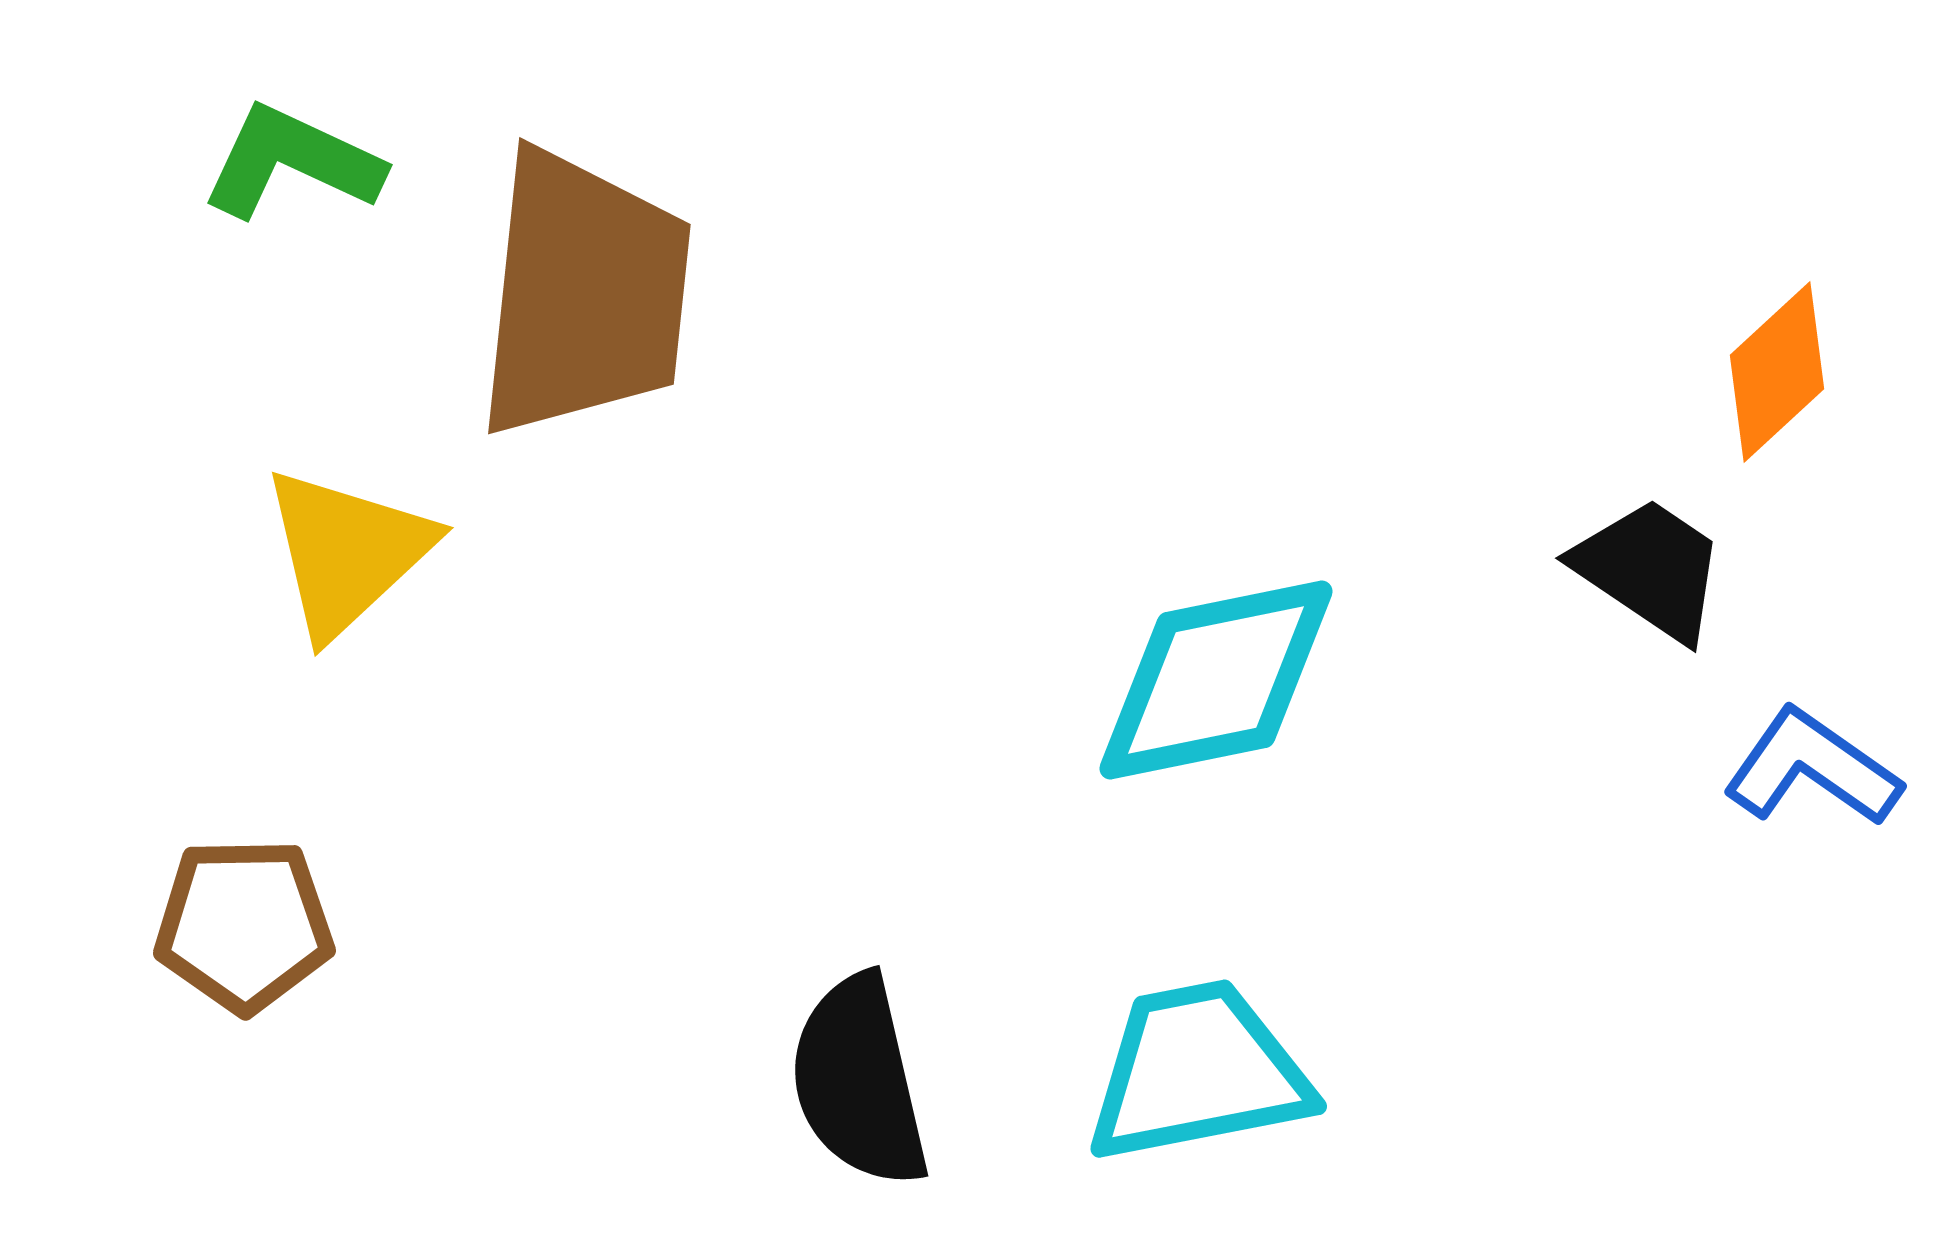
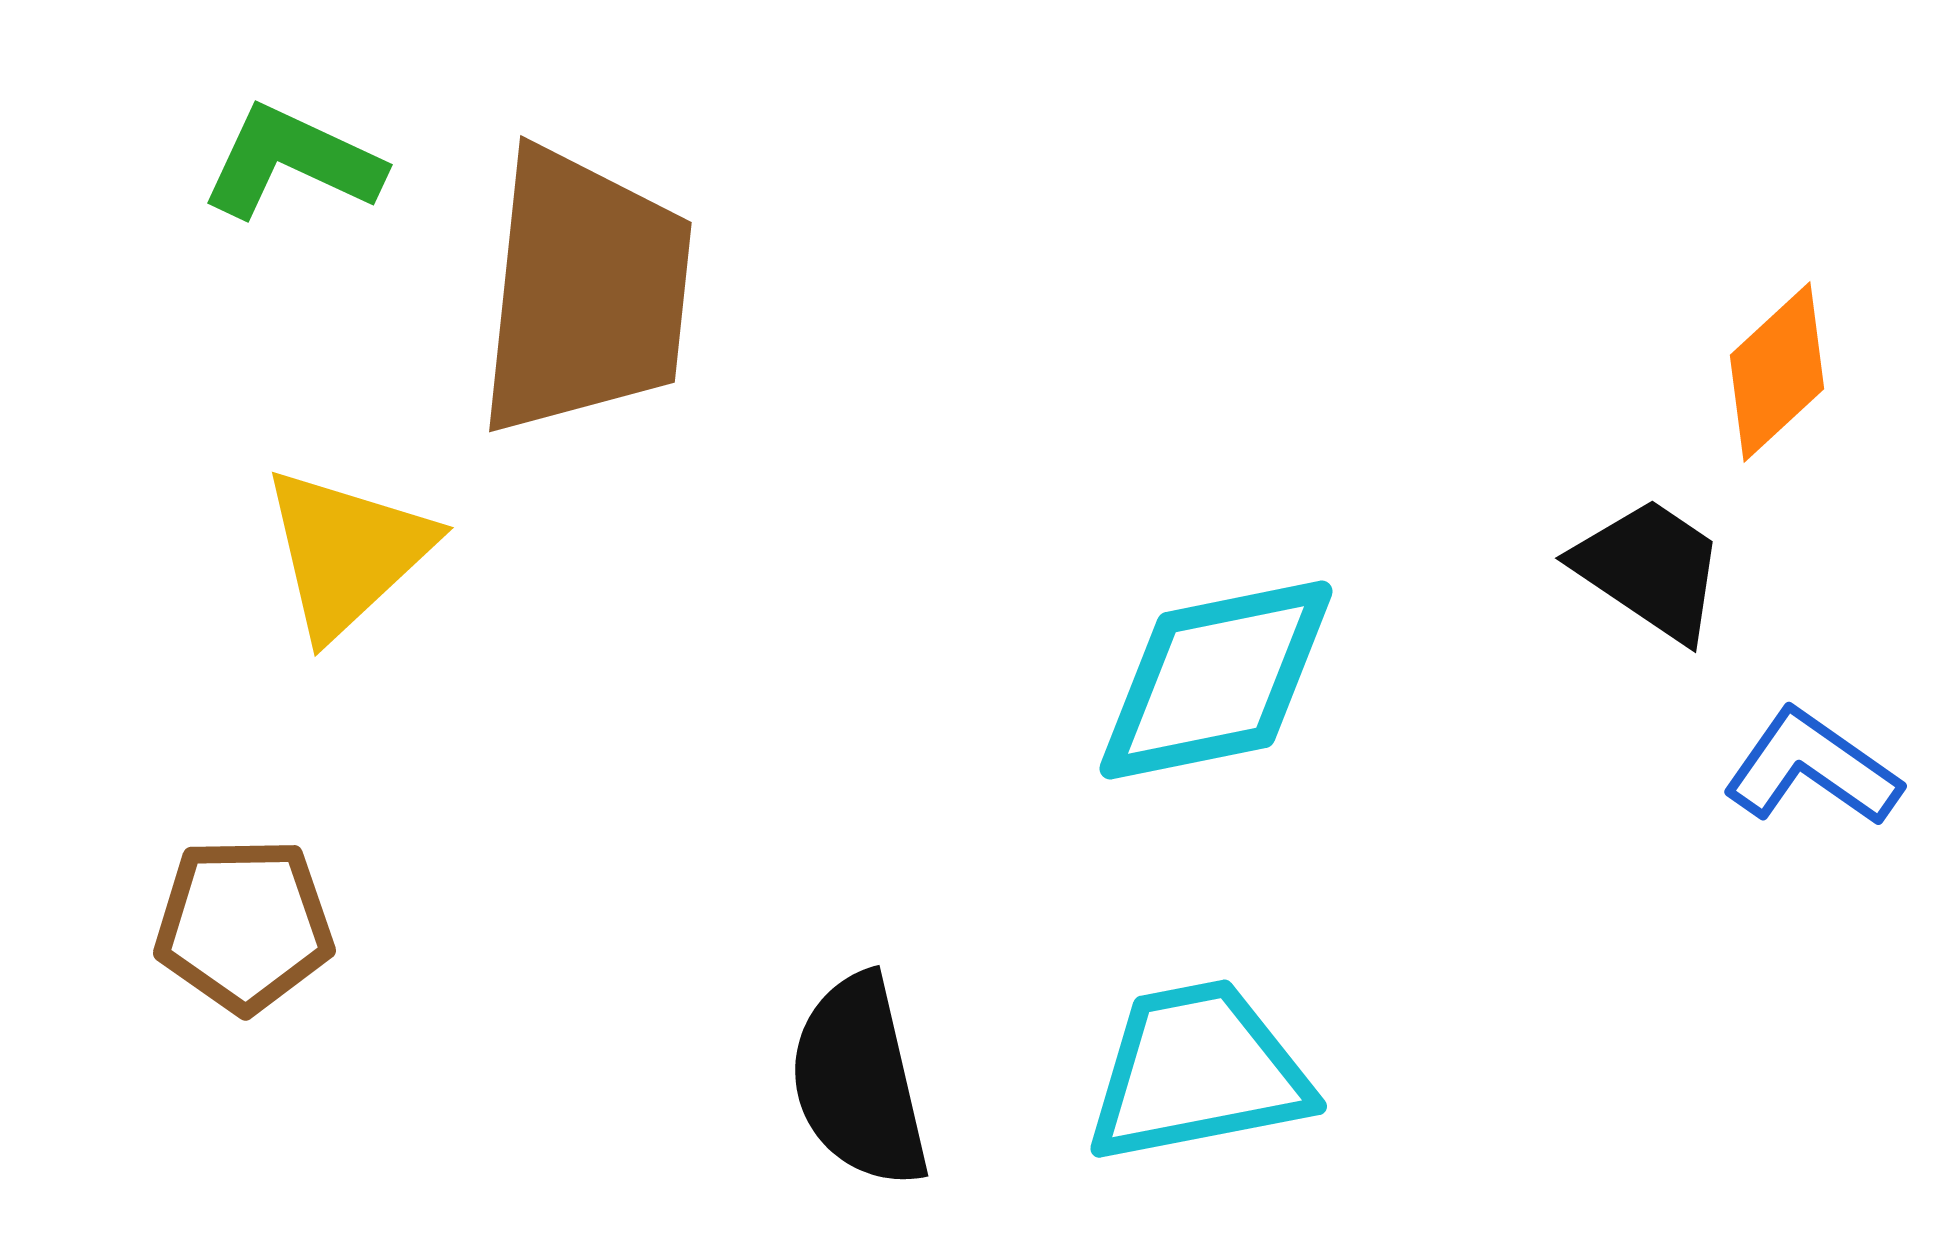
brown trapezoid: moved 1 px right, 2 px up
